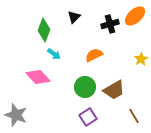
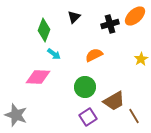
pink diamond: rotated 45 degrees counterclockwise
brown trapezoid: moved 11 px down
